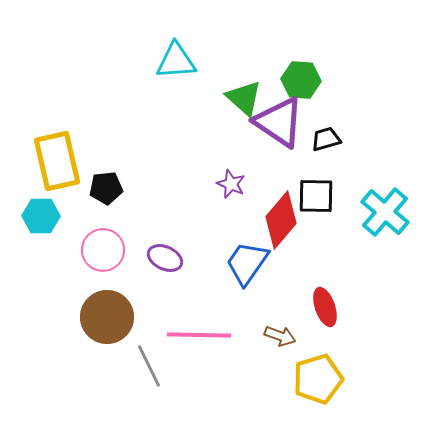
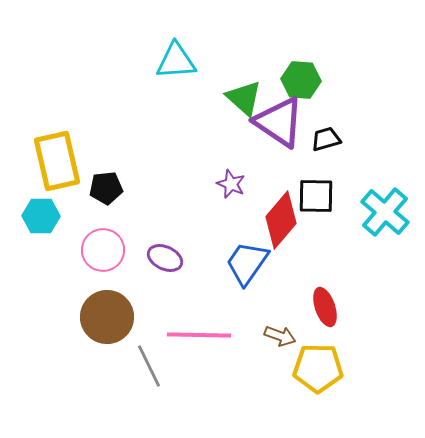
yellow pentagon: moved 11 px up; rotated 18 degrees clockwise
